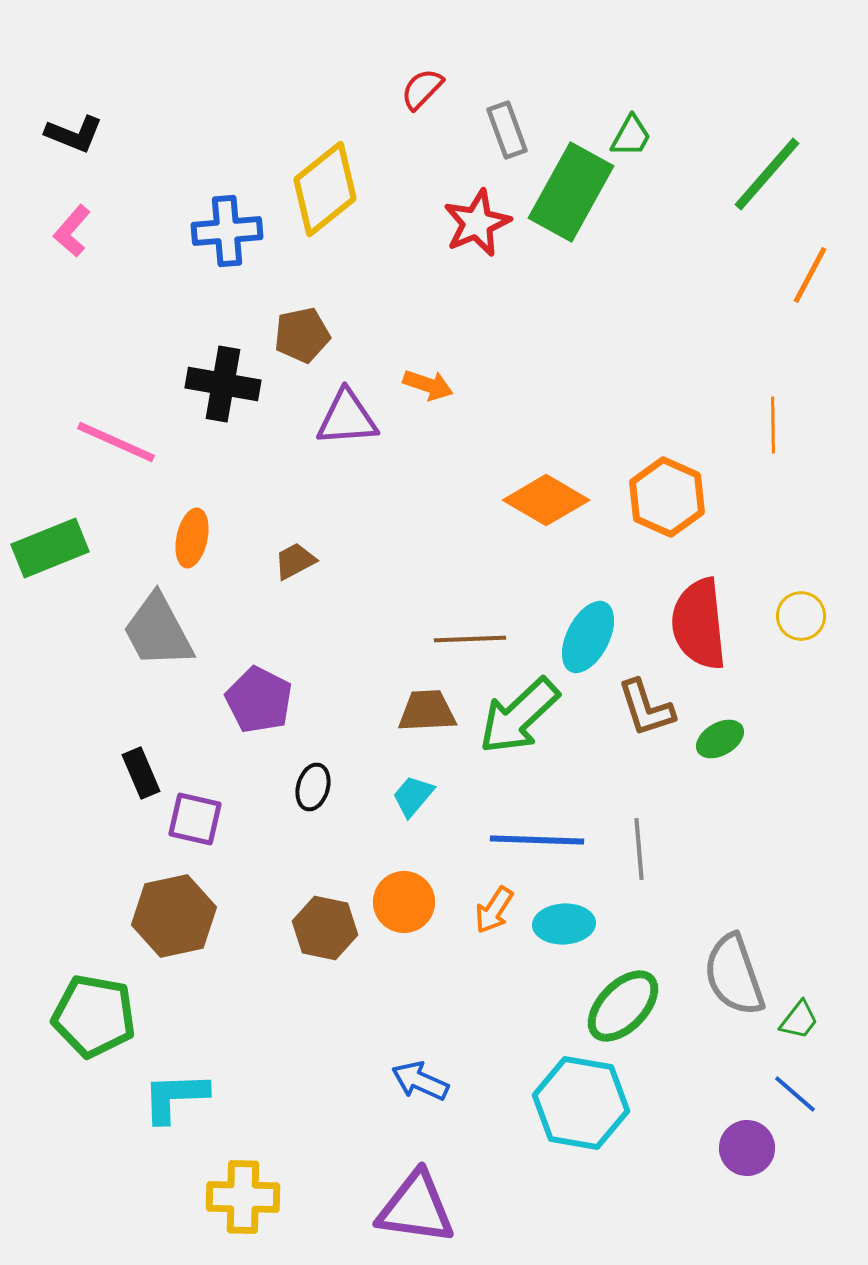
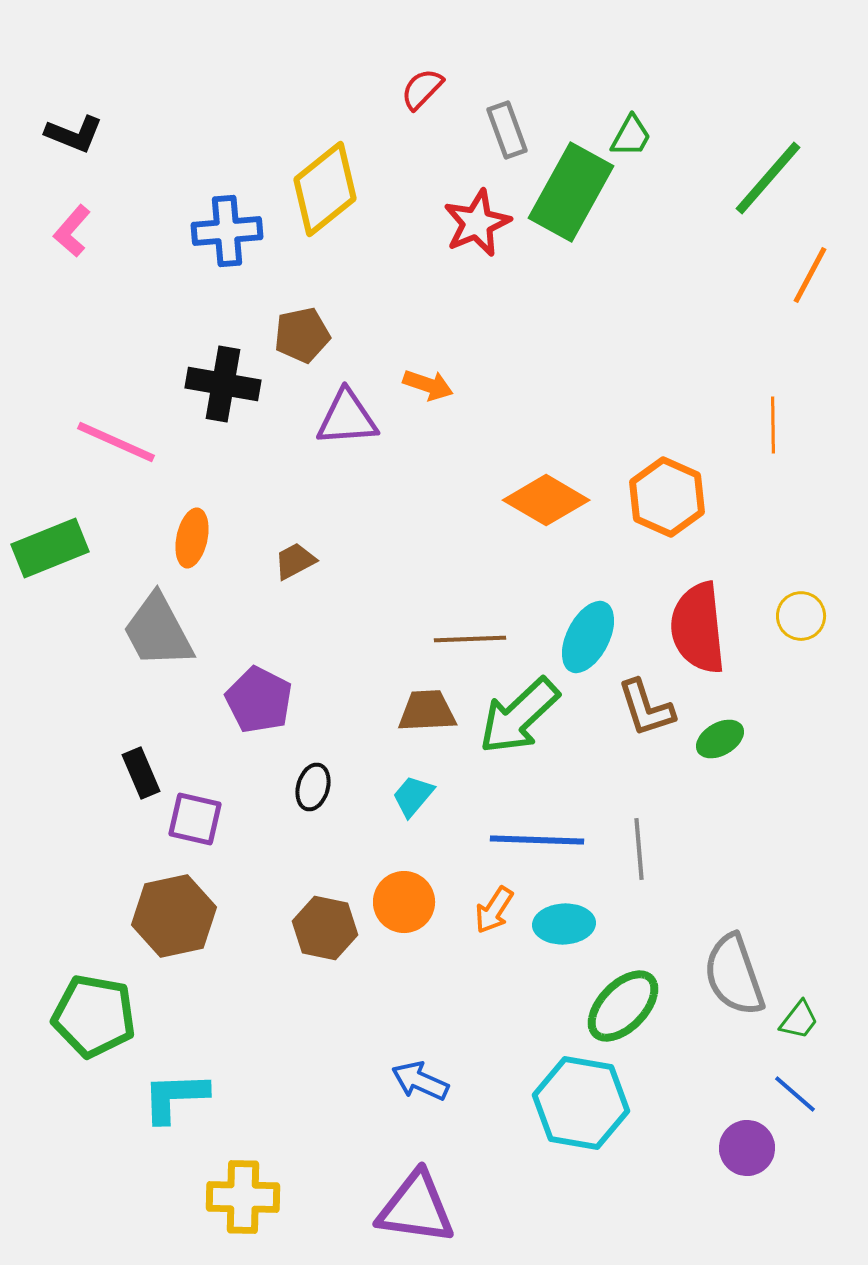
green line at (767, 174): moved 1 px right, 4 px down
red semicircle at (699, 624): moved 1 px left, 4 px down
